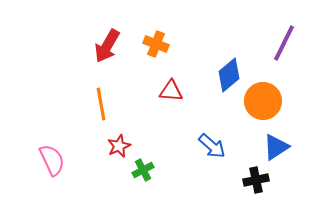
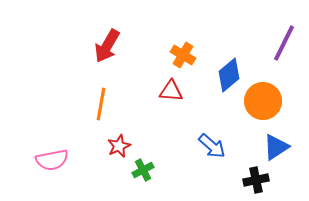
orange cross: moved 27 px right, 11 px down; rotated 10 degrees clockwise
orange line: rotated 20 degrees clockwise
pink semicircle: rotated 104 degrees clockwise
